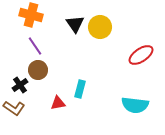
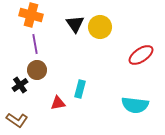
purple line: moved 2 px up; rotated 24 degrees clockwise
brown circle: moved 1 px left
brown L-shape: moved 3 px right, 12 px down
